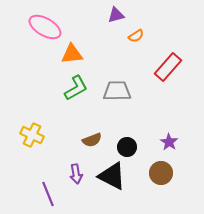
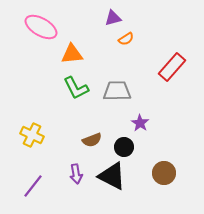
purple triangle: moved 3 px left, 3 px down
pink ellipse: moved 4 px left
orange semicircle: moved 10 px left, 3 px down
red rectangle: moved 4 px right
green L-shape: rotated 92 degrees clockwise
purple star: moved 29 px left, 19 px up
black circle: moved 3 px left
brown circle: moved 3 px right
purple line: moved 15 px left, 8 px up; rotated 60 degrees clockwise
